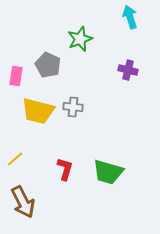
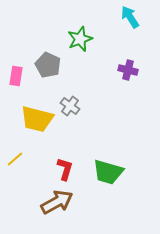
cyan arrow: rotated 15 degrees counterclockwise
gray cross: moved 3 px left, 1 px up; rotated 30 degrees clockwise
yellow trapezoid: moved 1 px left, 8 px down
brown arrow: moved 34 px right; rotated 92 degrees counterclockwise
